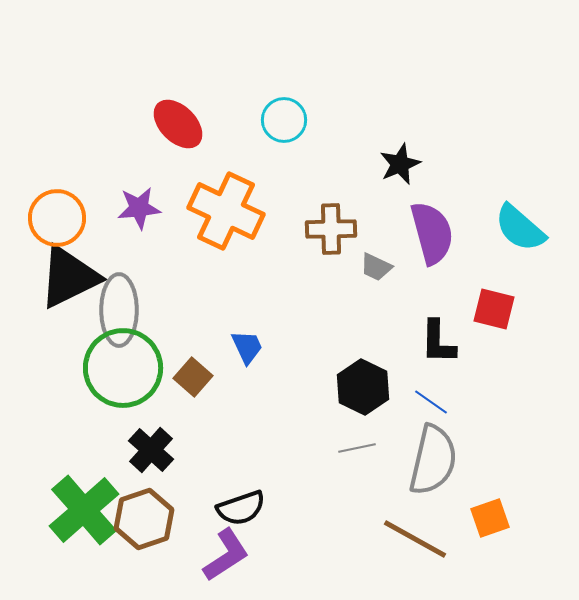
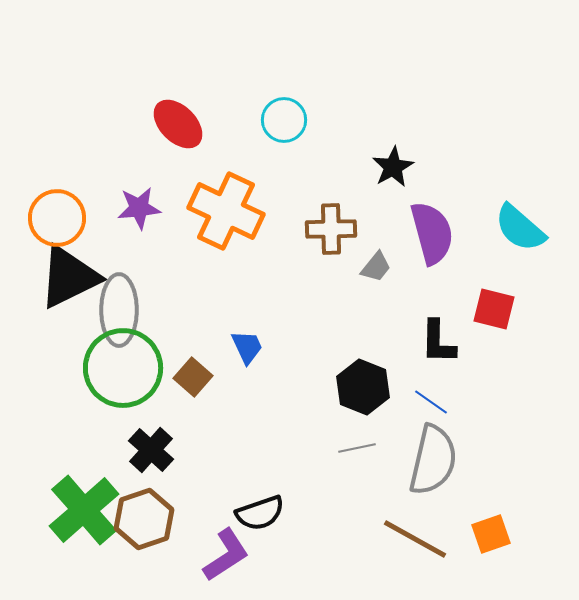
black star: moved 7 px left, 3 px down; rotated 6 degrees counterclockwise
gray trapezoid: rotated 76 degrees counterclockwise
black hexagon: rotated 4 degrees counterclockwise
black semicircle: moved 19 px right, 5 px down
orange square: moved 1 px right, 16 px down
